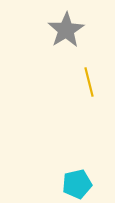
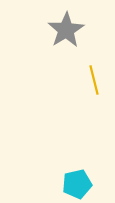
yellow line: moved 5 px right, 2 px up
